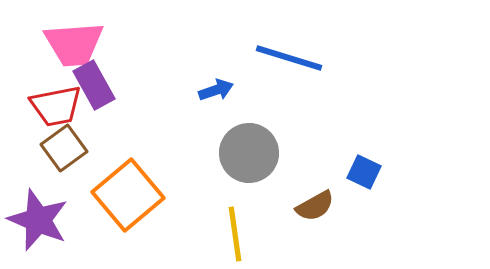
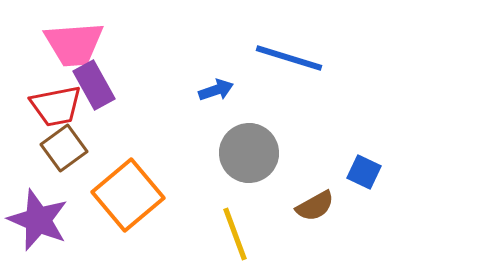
yellow line: rotated 12 degrees counterclockwise
